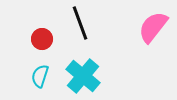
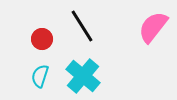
black line: moved 2 px right, 3 px down; rotated 12 degrees counterclockwise
